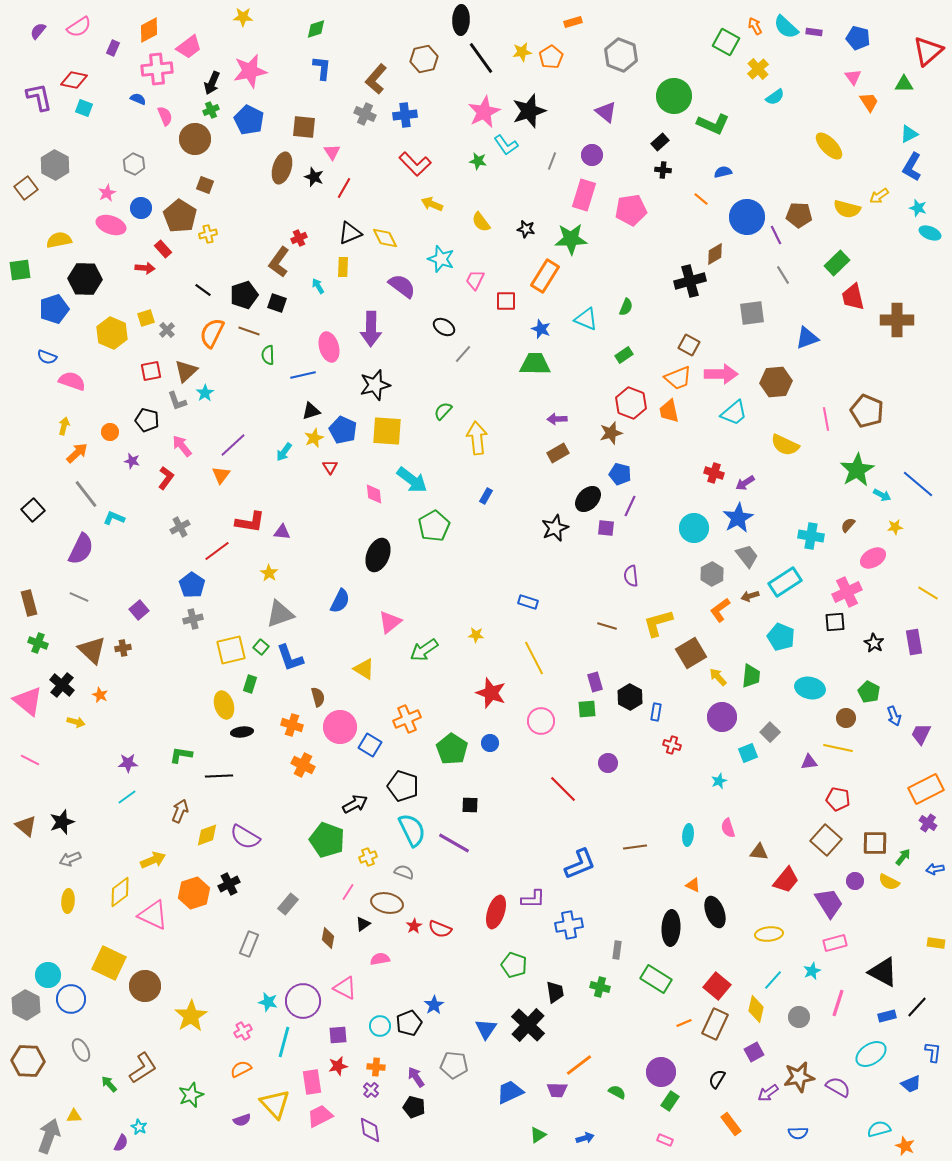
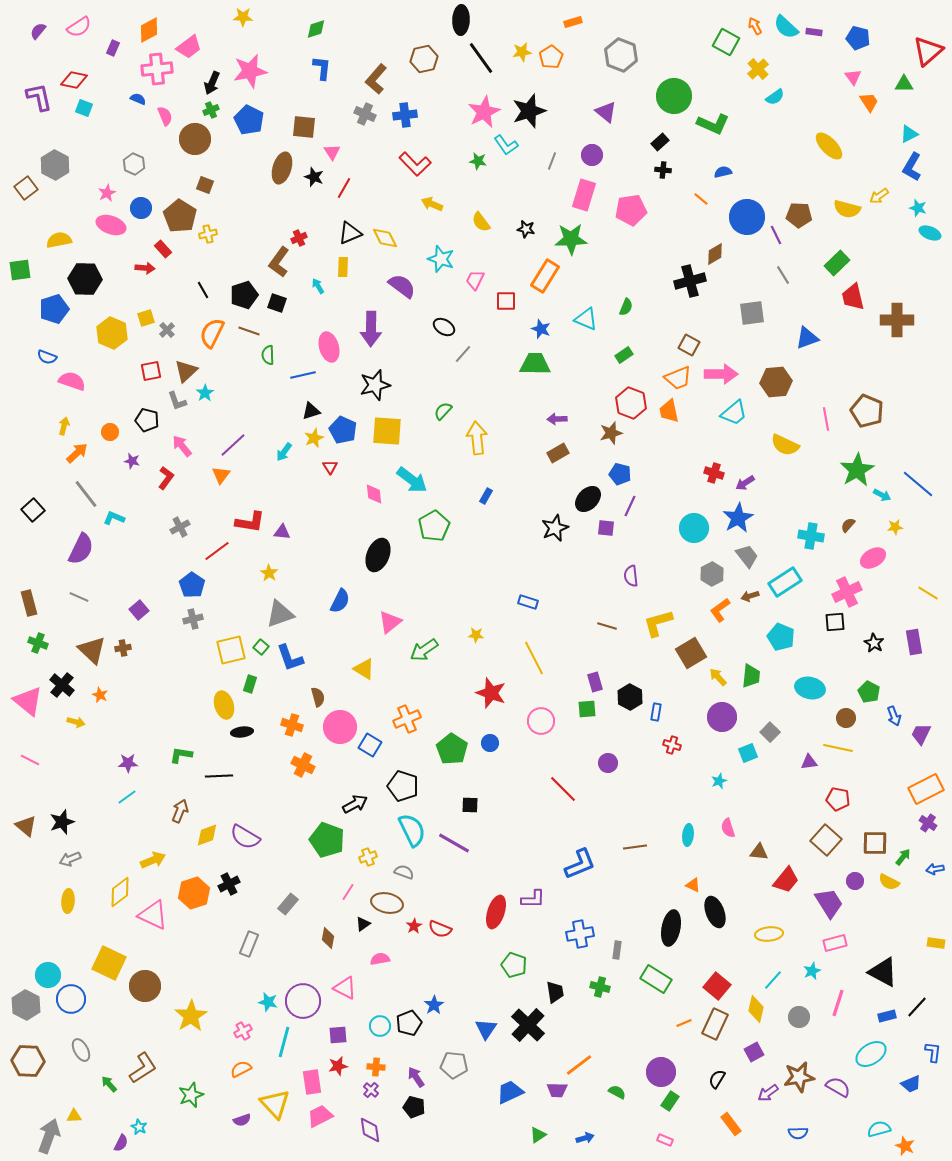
black line at (203, 290): rotated 24 degrees clockwise
blue cross at (569, 925): moved 11 px right, 9 px down
black ellipse at (671, 928): rotated 8 degrees clockwise
